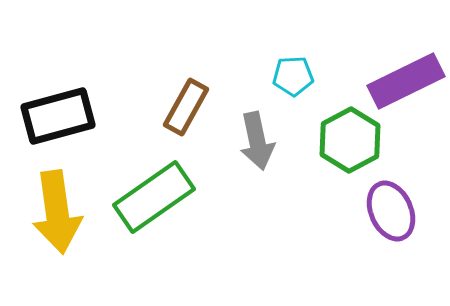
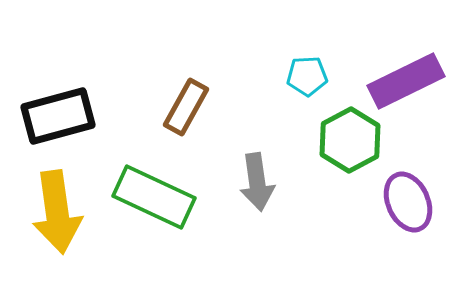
cyan pentagon: moved 14 px right
gray arrow: moved 41 px down; rotated 4 degrees clockwise
green rectangle: rotated 60 degrees clockwise
purple ellipse: moved 17 px right, 9 px up
